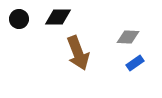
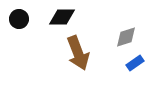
black diamond: moved 4 px right
gray diamond: moved 2 px left; rotated 20 degrees counterclockwise
